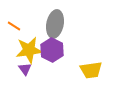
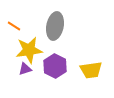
gray ellipse: moved 2 px down
purple hexagon: moved 3 px right, 16 px down
purple triangle: rotated 48 degrees clockwise
